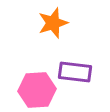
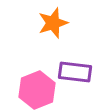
pink hexagon: rotated 18 degrees counterclockwise
